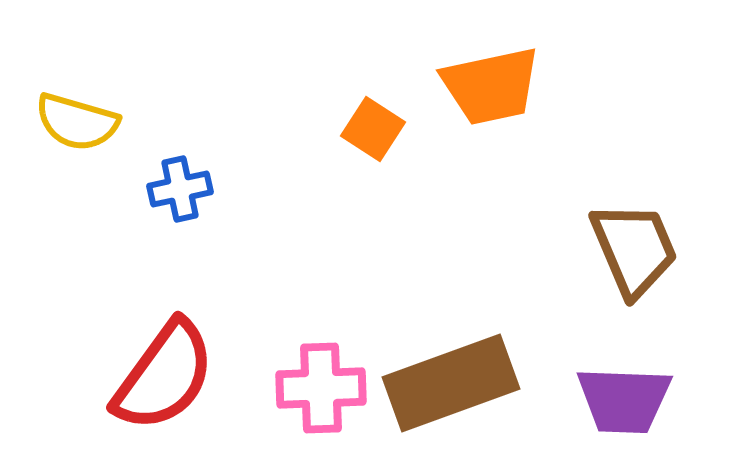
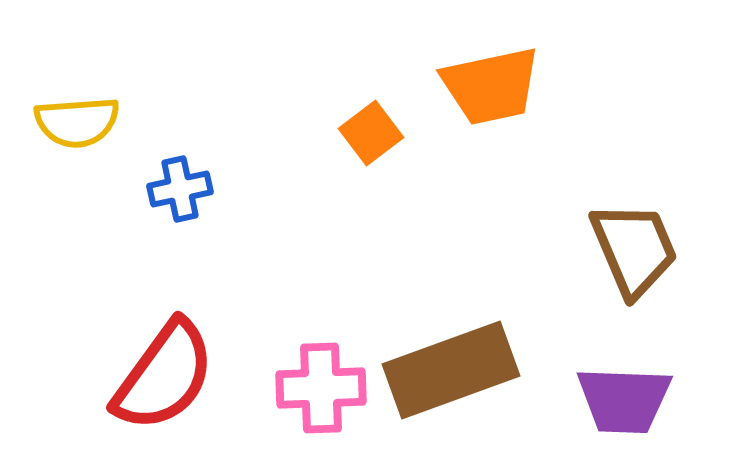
yellow semicircle: rotated 20 degrees counterclockwise
orange square: moved 2 px left, 4 px down; rotated 20 degrees clockwise
brown rectangle: moved 13 px up
